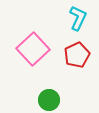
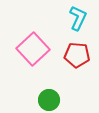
red pentagon: rotated 30 degrees clockwise
